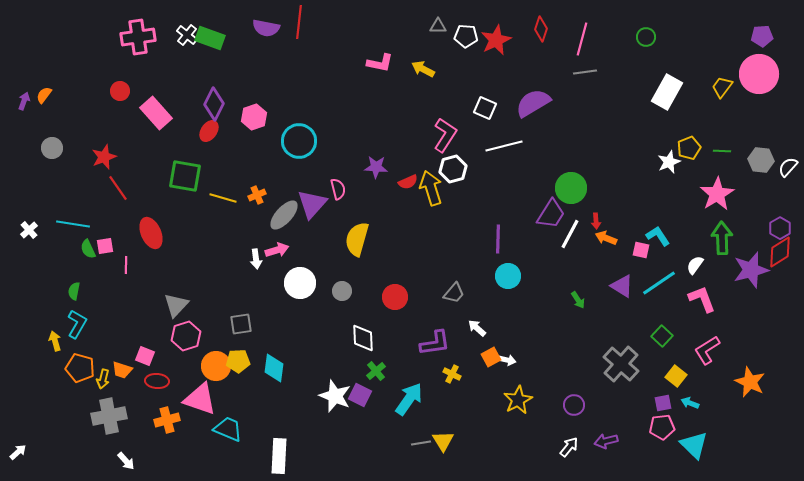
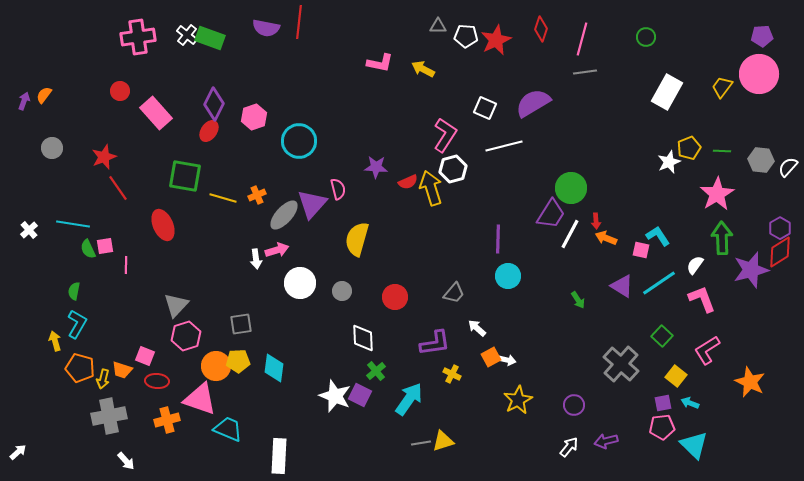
red ellipse at (151, 233): moved 12 px right, 8 px up
yellow triangle at (443, 441): rotated 45 degrees clockwise
